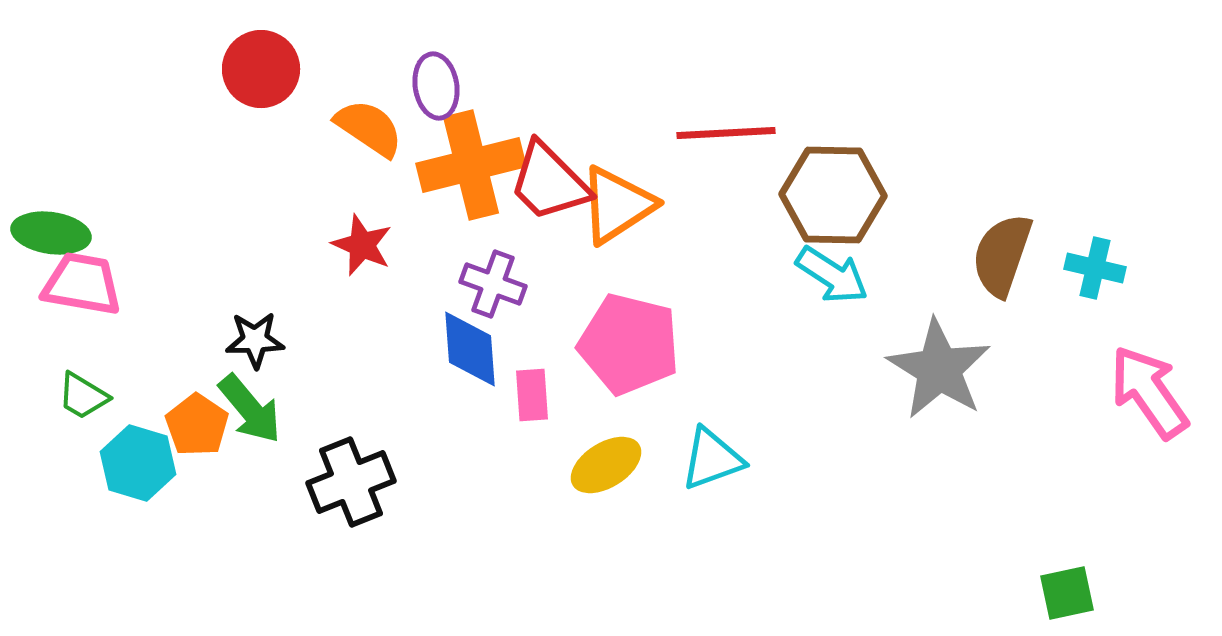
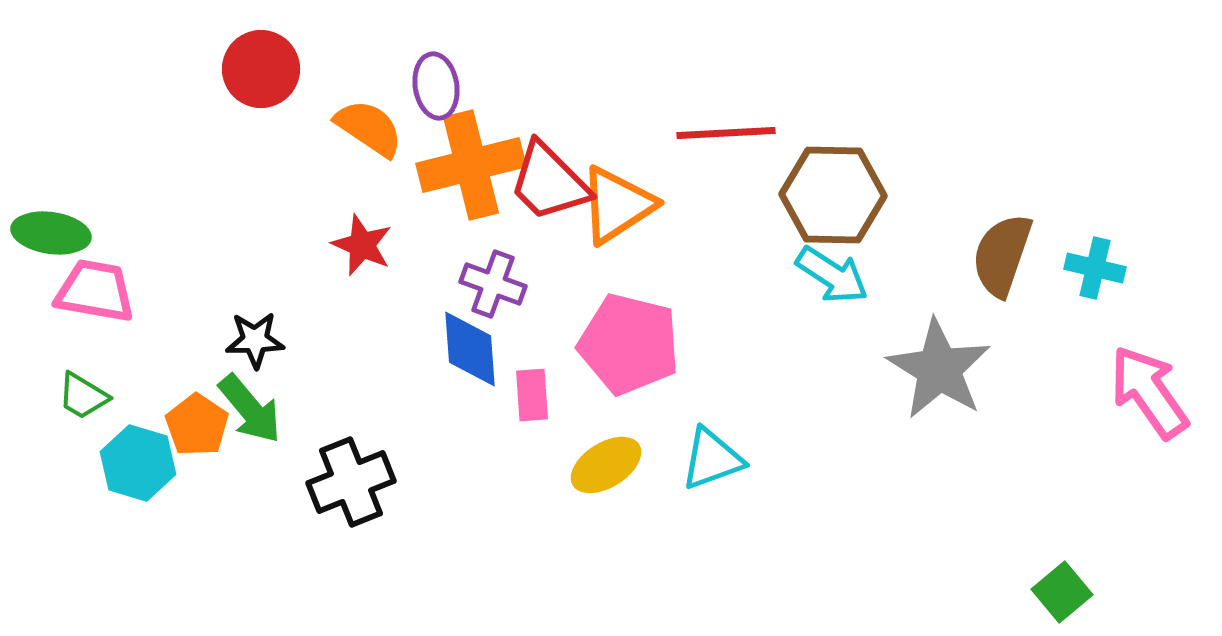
pink trapezoid: moved 13 px right, 7 px down
green square: moved 5 px left, 1 px up; rotated 28 degrees counterclockwise
